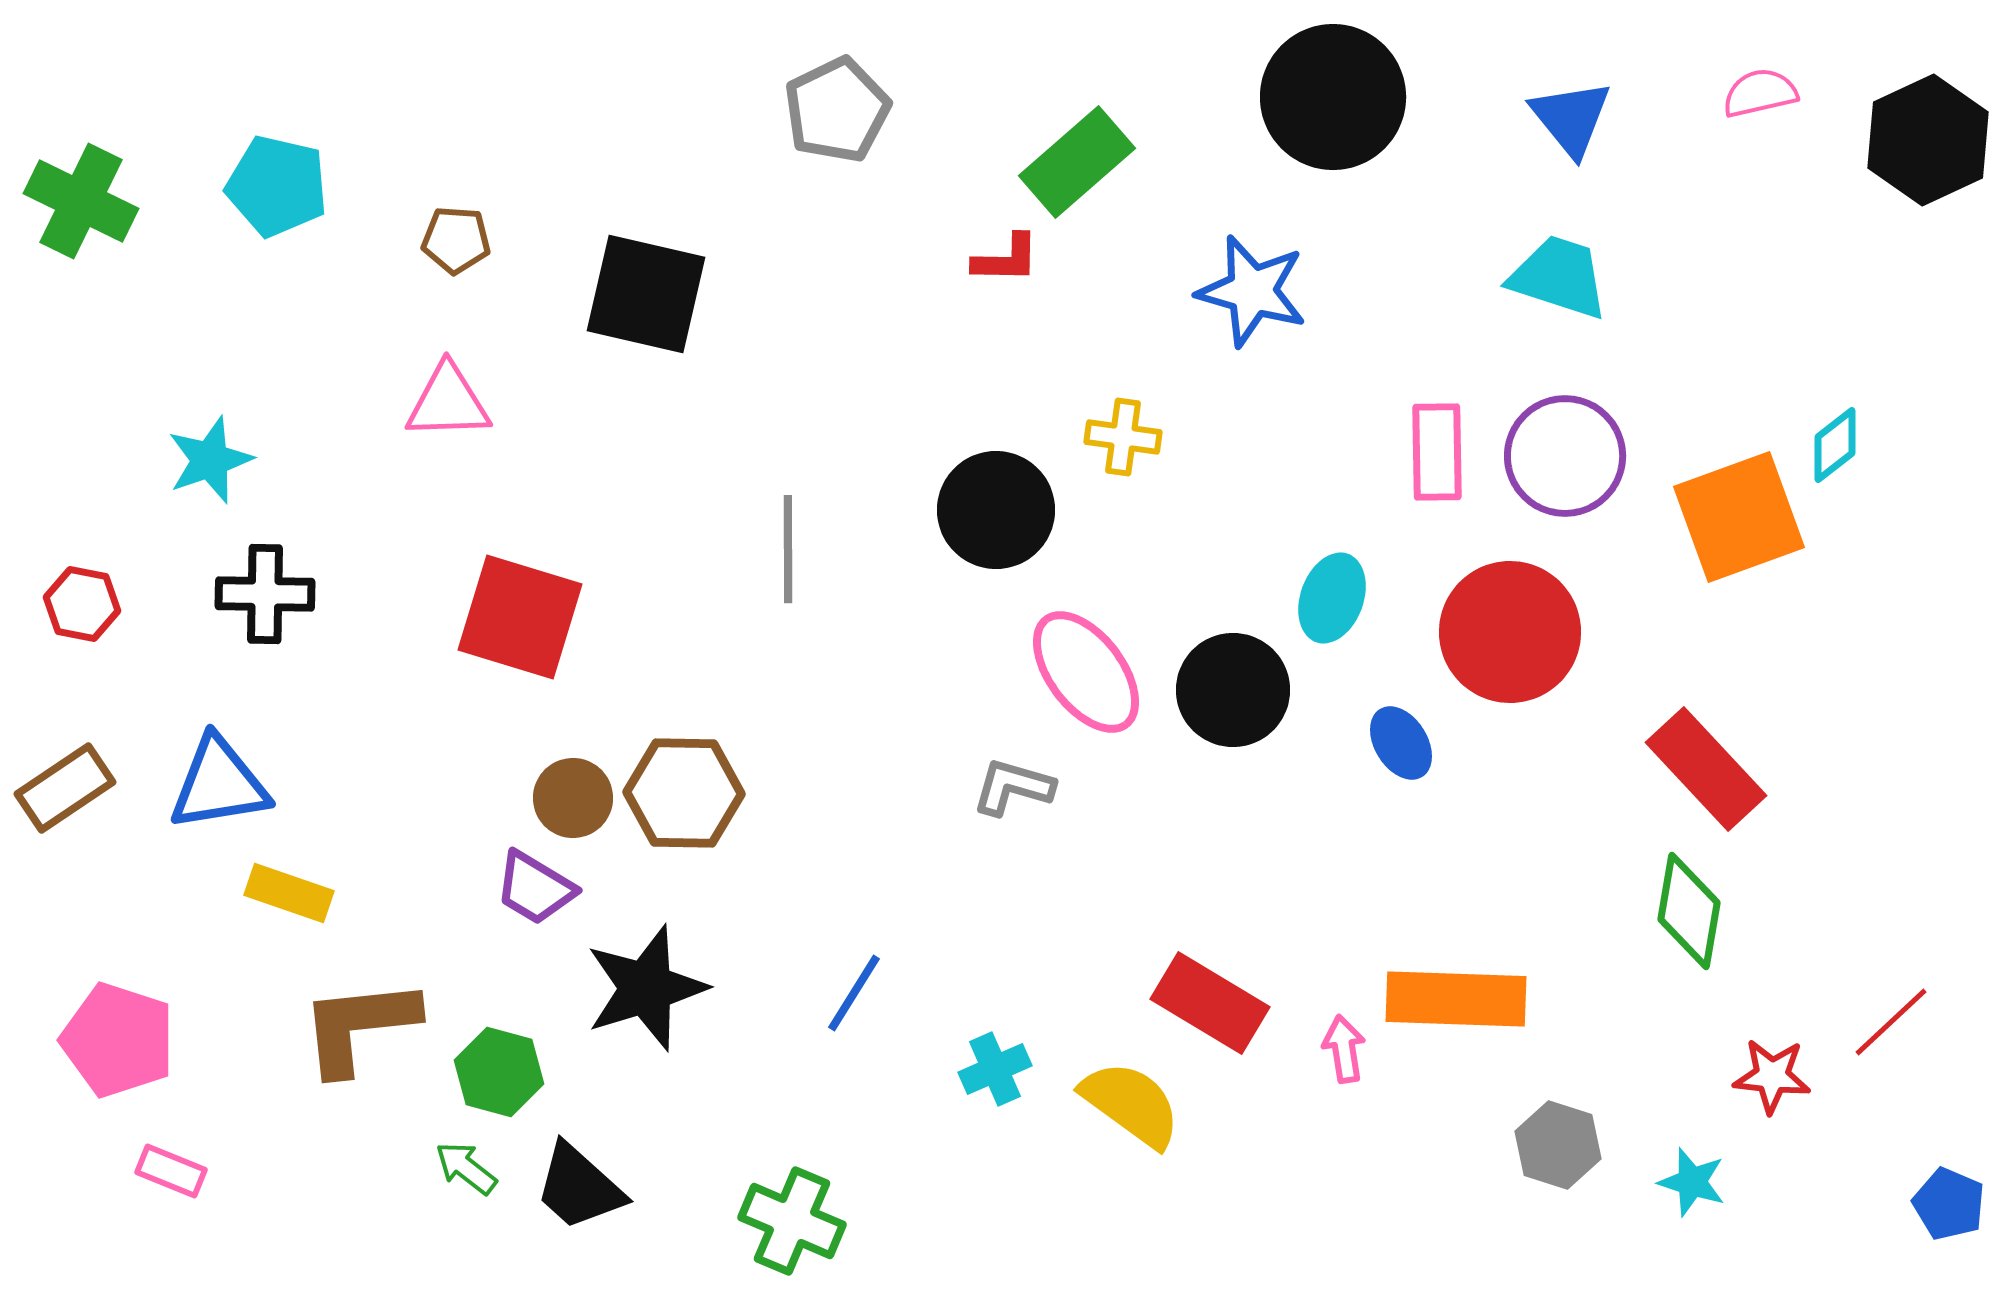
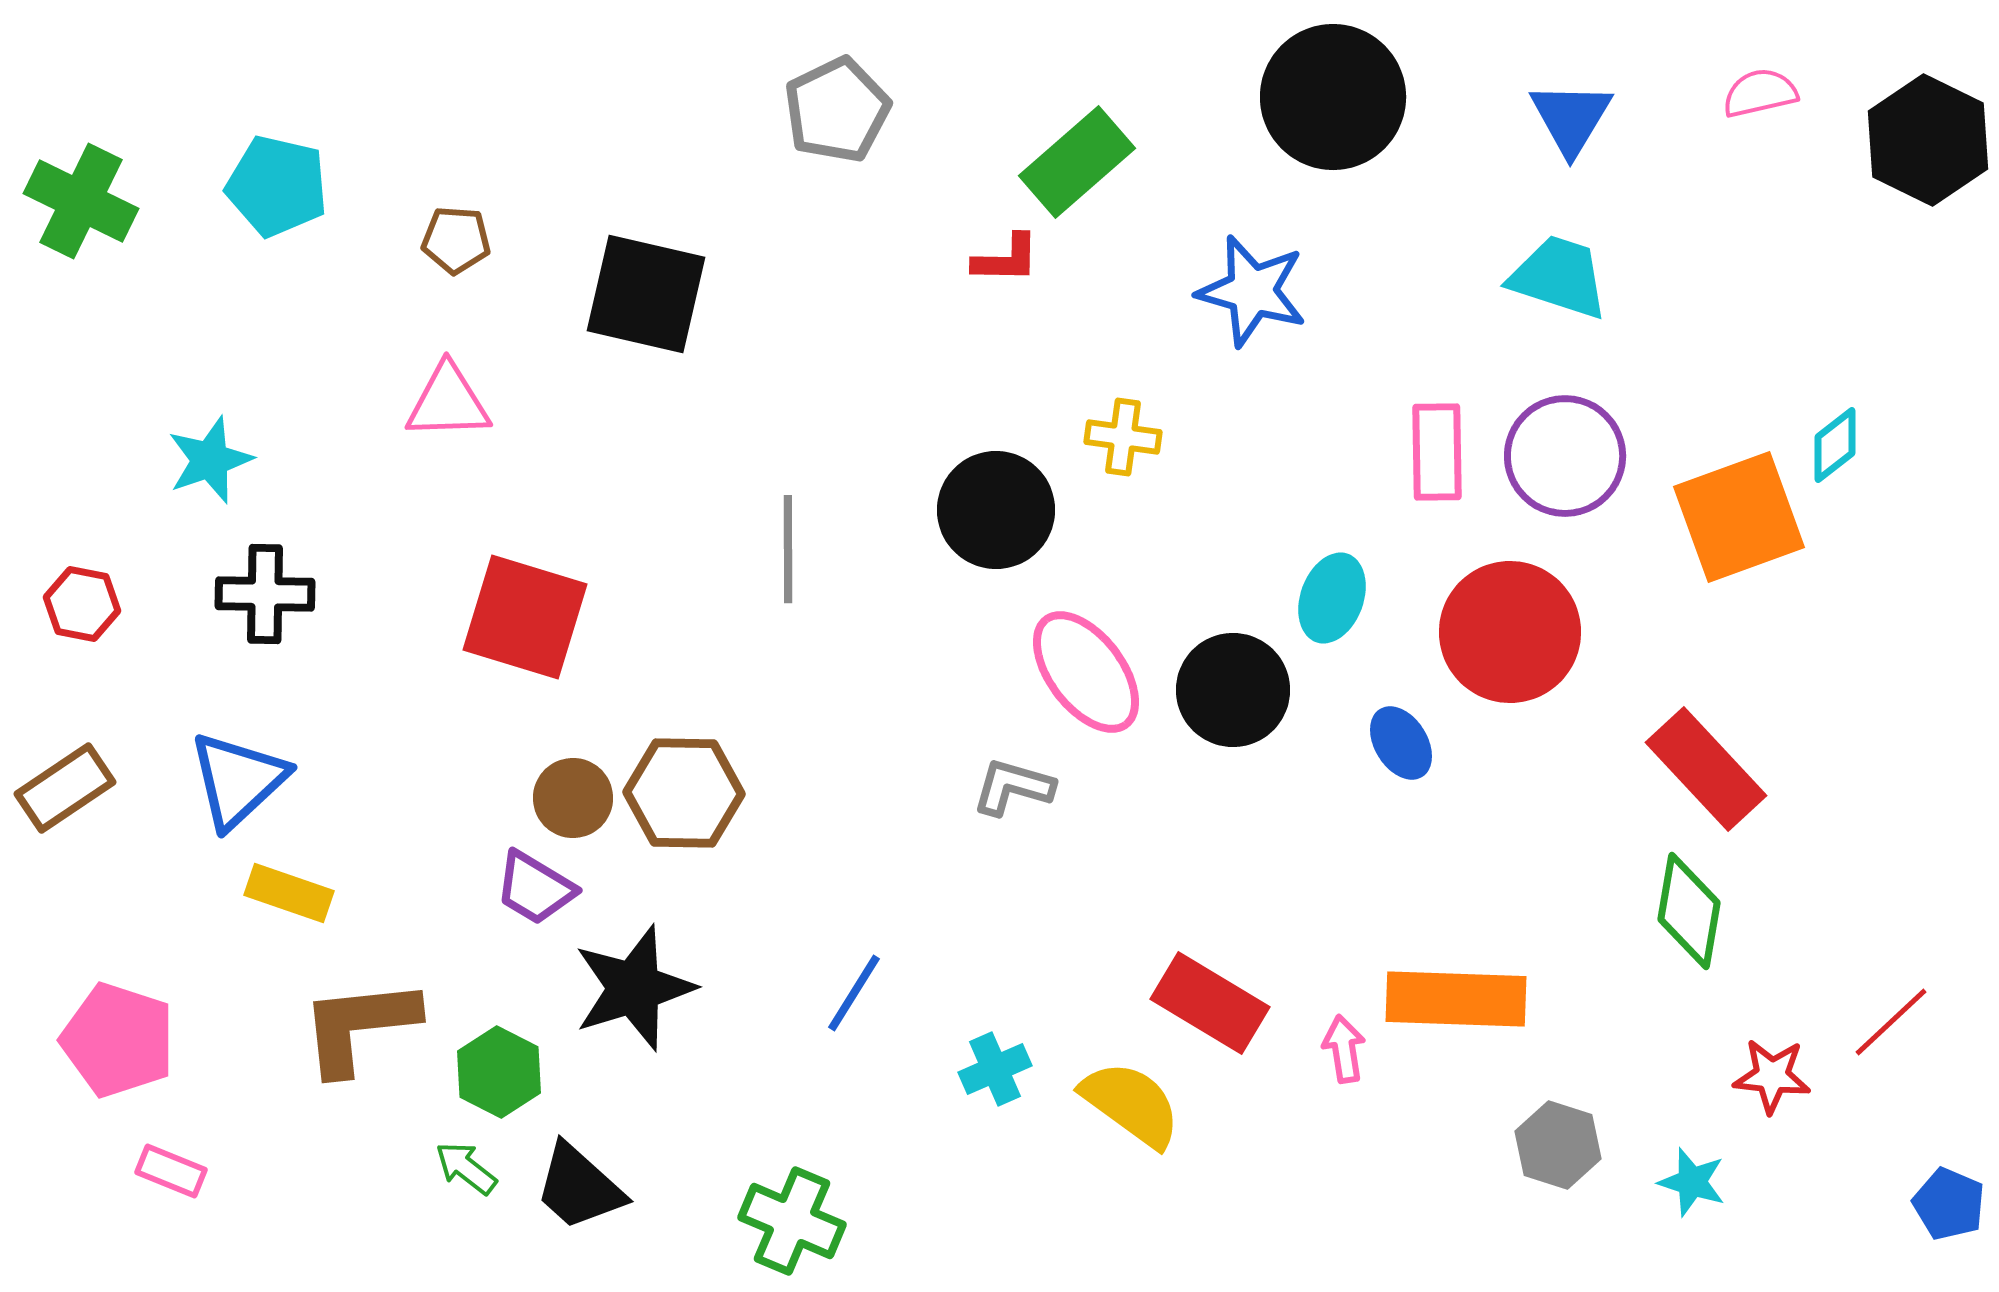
blue triangle at (1571, 118): rotated 10 degrees clockwise
black hexagon at (1928, 140): rotated 9 degrees counterclockwise
red square at (520, 617): moved 5 px right
blue triangle at (219, 784): moved 19 px right, 4 px up; rotated 34 degrees counterclockwise
black star at (646, 988): moved 12 px left
green hexagon at (499, 1072): rotated 12 degrees clockwise
